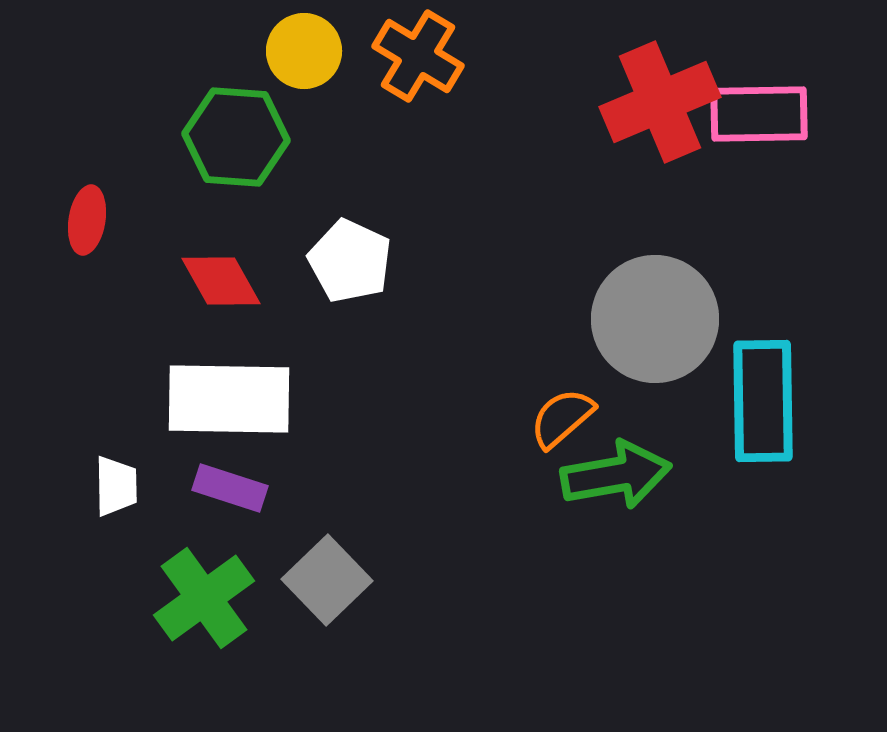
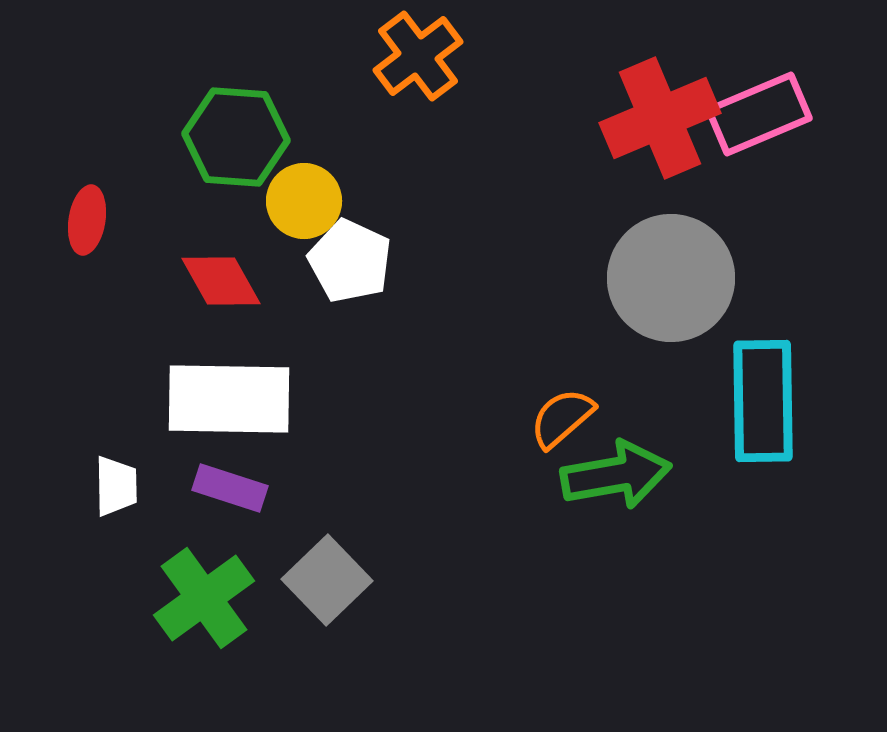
yellow circle: moved 150 px down
orange cross: rotated 22 degrees clockwise
red cross: moved 16 px down
pink rectangle: rotated 22 degrees counterclockwise
gray circle: moved 16 px right, 41 px up
